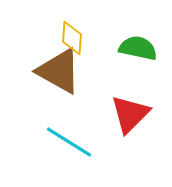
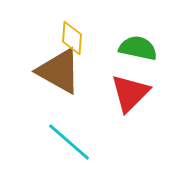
red triangle: moved 21 px up
cyan line: rotated 9 degrees clockwise
